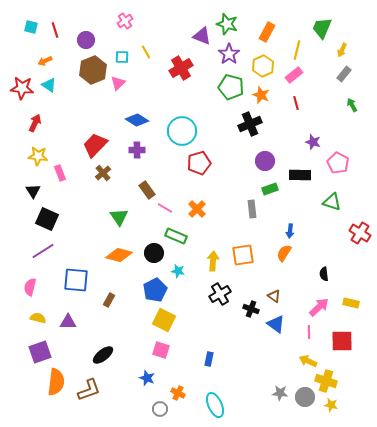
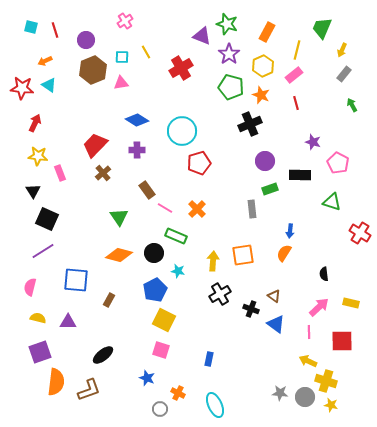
pink triangle at (118, 83): moved 3 px right; rotated 35 degrees clockwise
